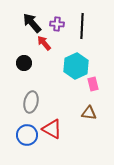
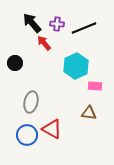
black line: moved 2 px right, 2 px down; rotated 65 degrees clockwise
black circle: moved 9 px left
pink rectangle: moved 2 px right, 2 px down; rotated 72 degrees counterclockwise
